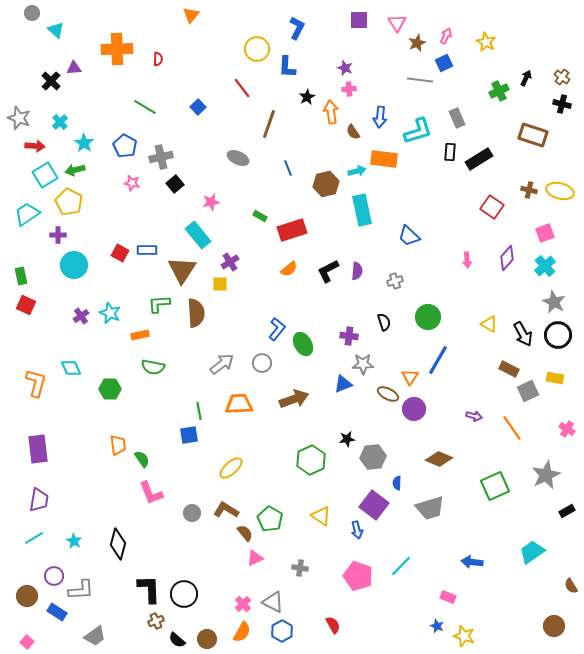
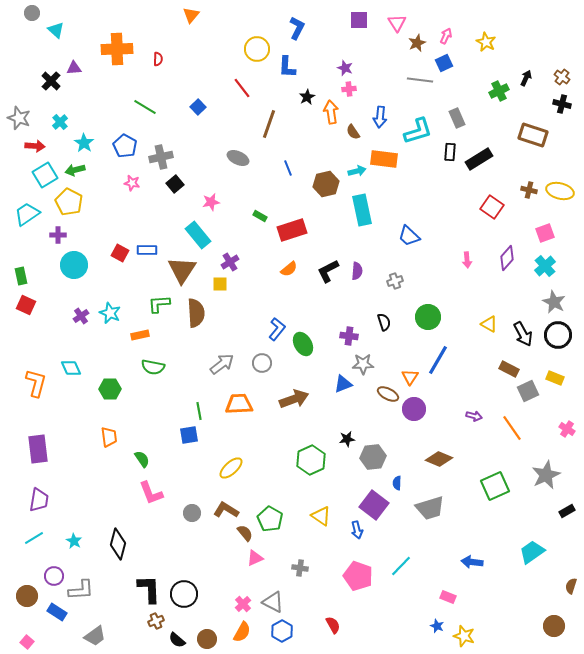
yellow rectangle at (555, 378): rotated 12 degrees clockwise
orange trapezoid at (118, 445): moved 9 px left, 8 px up
brown semicircle at (571, 586): rotated 49 degrees clockwise
